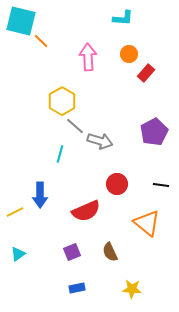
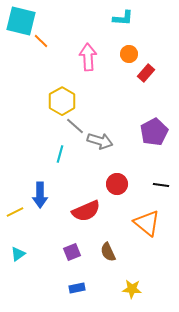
brown semicircle: moved 2 px left
